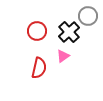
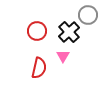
gray circle: moved 1 px up
pink triangle: rotated 24 degrees counterclockwise
